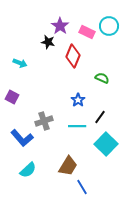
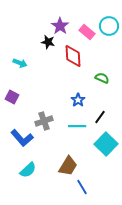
pink rectangle: rotated 14 degrees clockwise
red diamond: rotated 25 degrees counterclockwise
